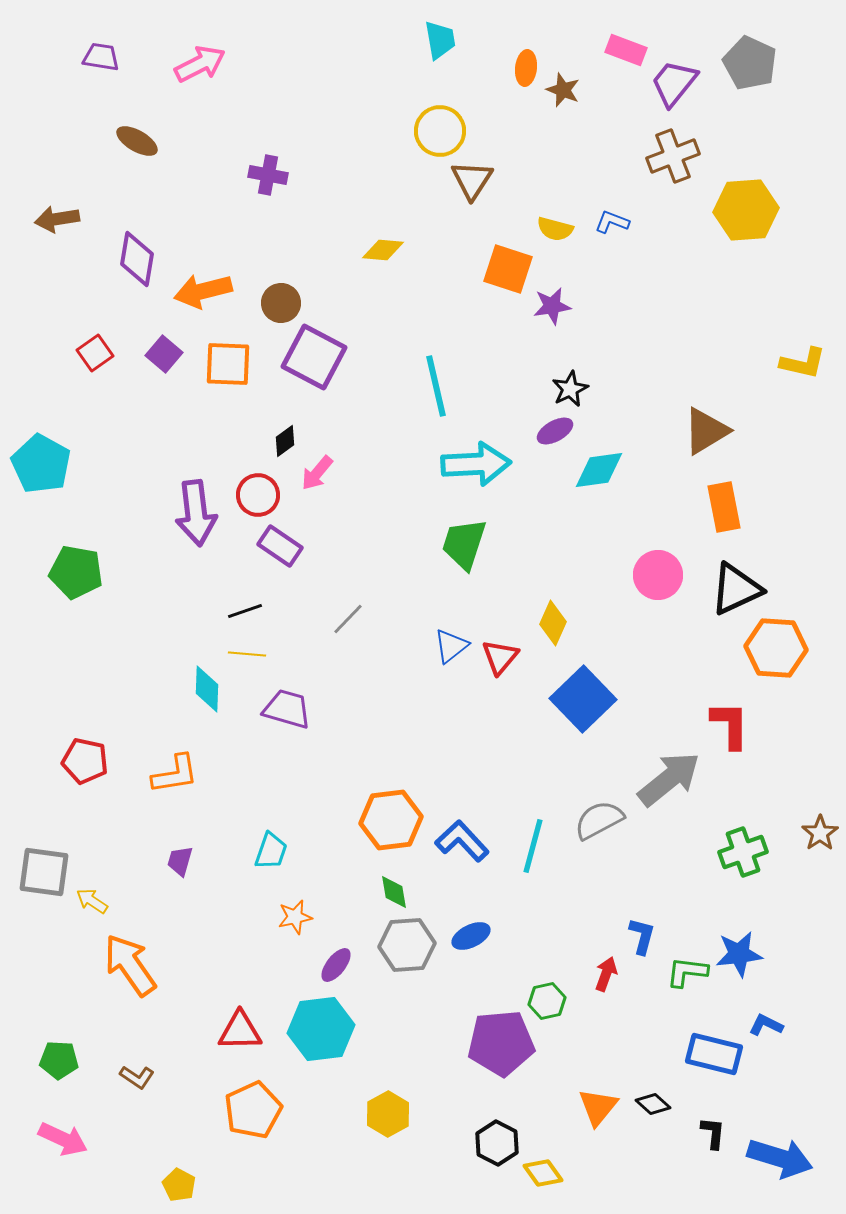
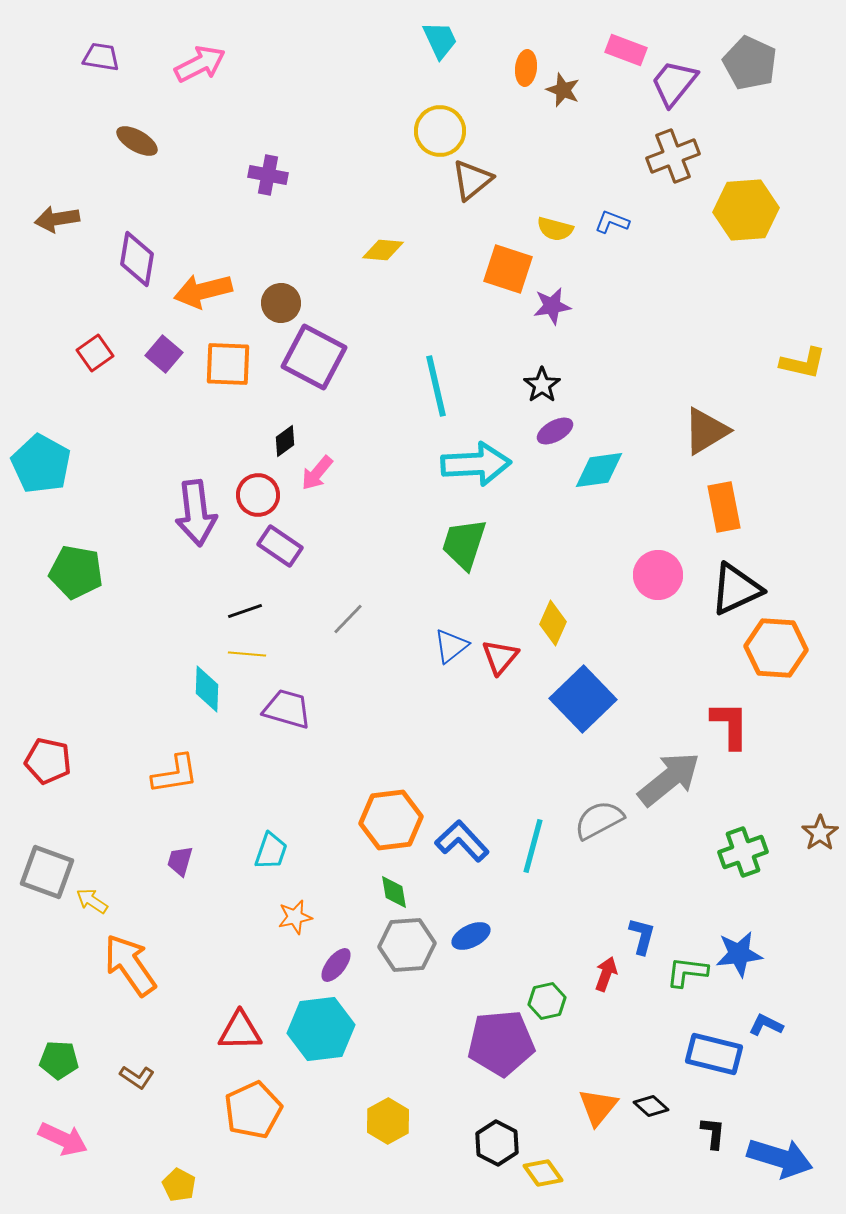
cyan trapezoid at (440, 40): rotated 15 degrees counterclockwise
brown triangle at (472, 180): rotated 18 degrees clockwise
black star at (570, 389): moved 28 px left, 4 px up; rotated 9 degrees counterclockwise
red pentagon at (85, 761): moved 37 px left
gray square at (44, 872): moved 3 px right; rotated 12 degrees clockwise
black diamond at (653, 1104): moved 2 px left, 2 px down
yellow hexagon at (388, 1114): moved 7 px down
